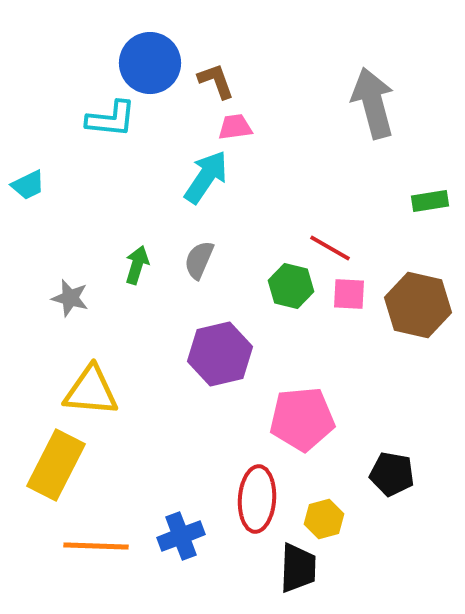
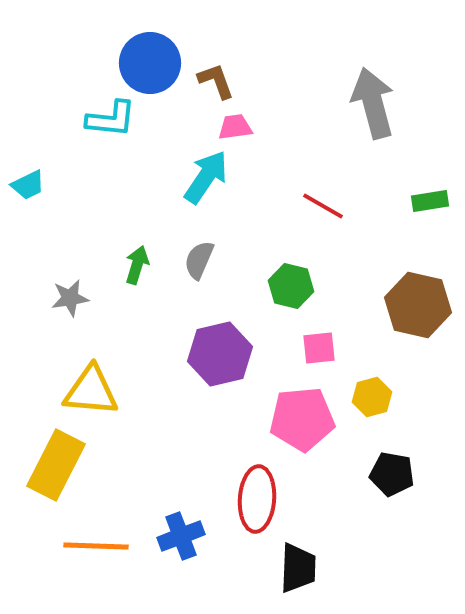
red line: moved 7 px left, 42 px up
pink square: moved 30 px left, 54 px down; rotated 9 degrees counterclockwise
gray star: rotated 24 degrees counterclockwise
yellow hexagon: moved 48 px right, 122 px up
